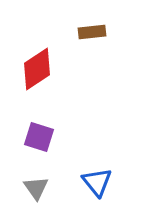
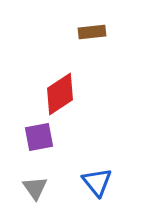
red diamond: moved 23 px right, 25 px down
purple square: rotated 28 degrees counterclockwise
gray triangle: moved 1 px left
